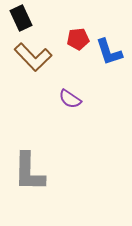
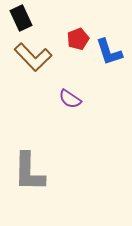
red pentagon: rotated 15 degrees counterclockwise
